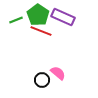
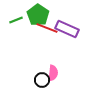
purple rectangle: moved 4 px right, 12 px down
red line: moved 6 px right, 3 px up
pink semicircle: moved 5 px left; rotated 56 degrees clockwise
